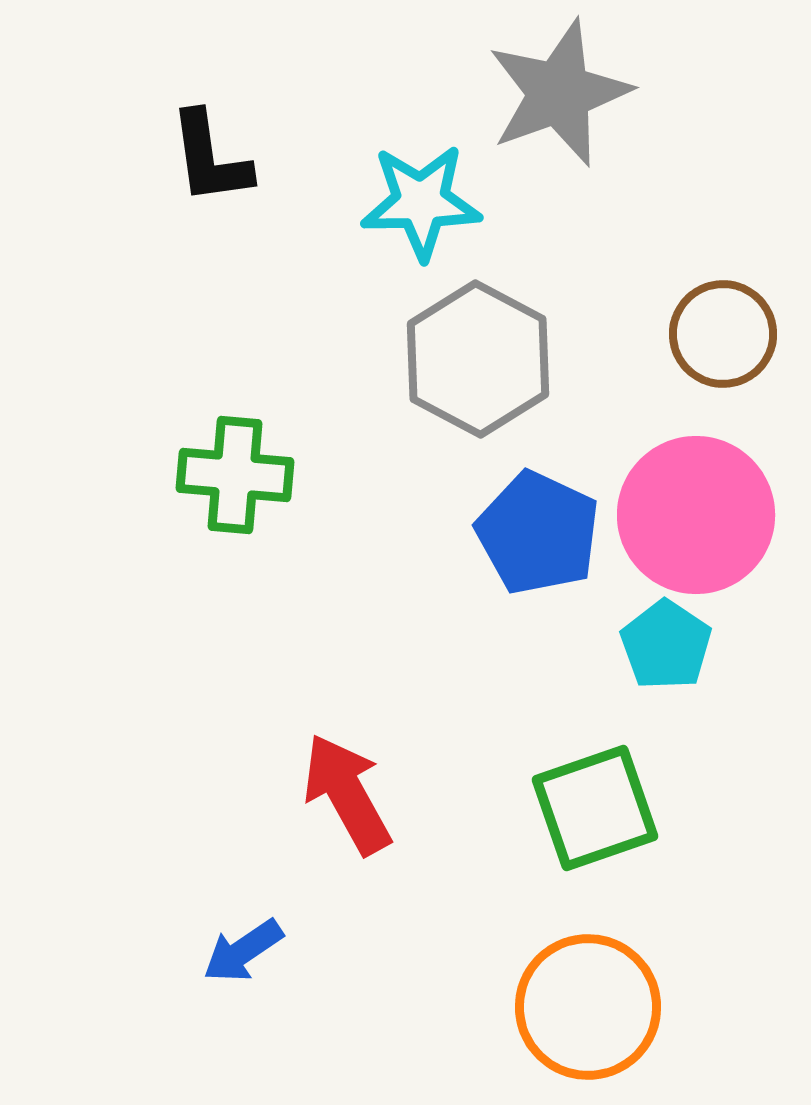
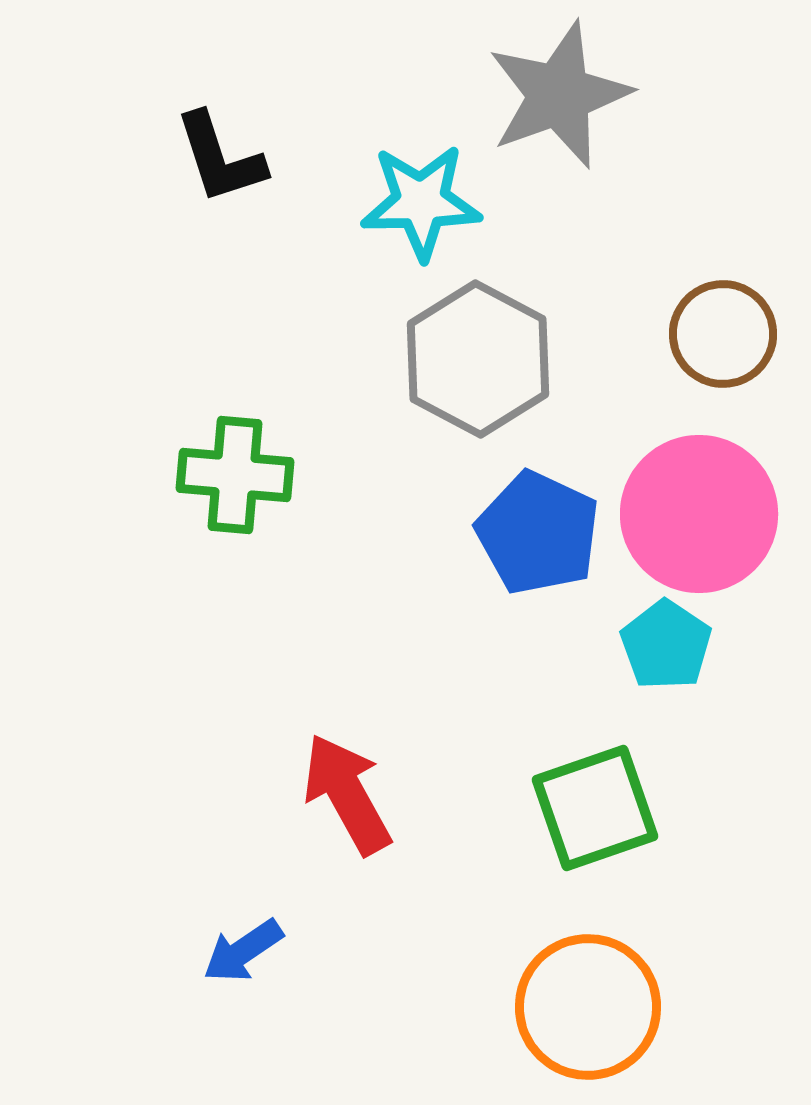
gray star: moved 2 px down
black L-shape: moved 10 px right; rotated 10 degrees counterclockwise
pink circle: moved 3 px right, 1 px up
